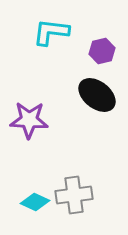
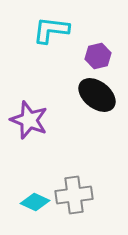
cyan L-shape: moved 2 px up
purple hexagon: moved 4 px left, 5 px down
purple star: rotated 18 degrees clockwise
